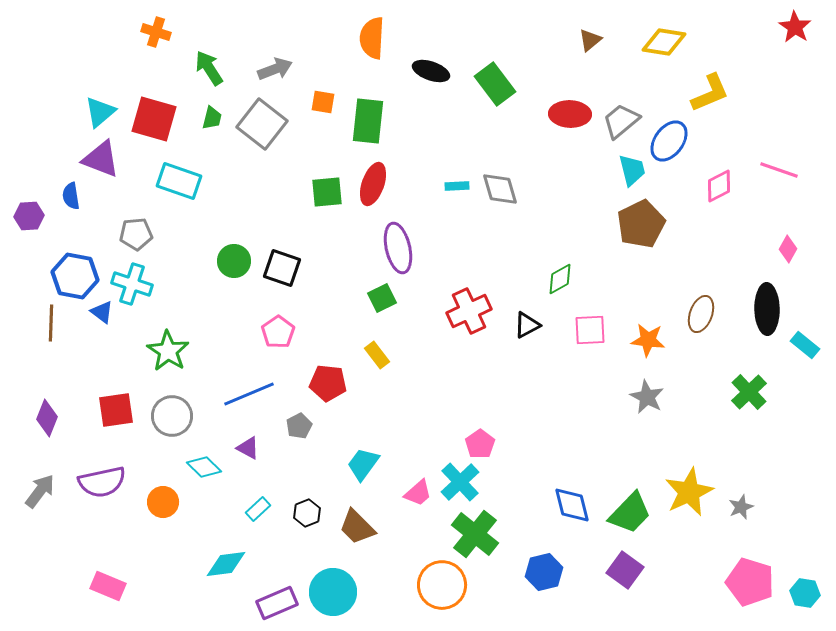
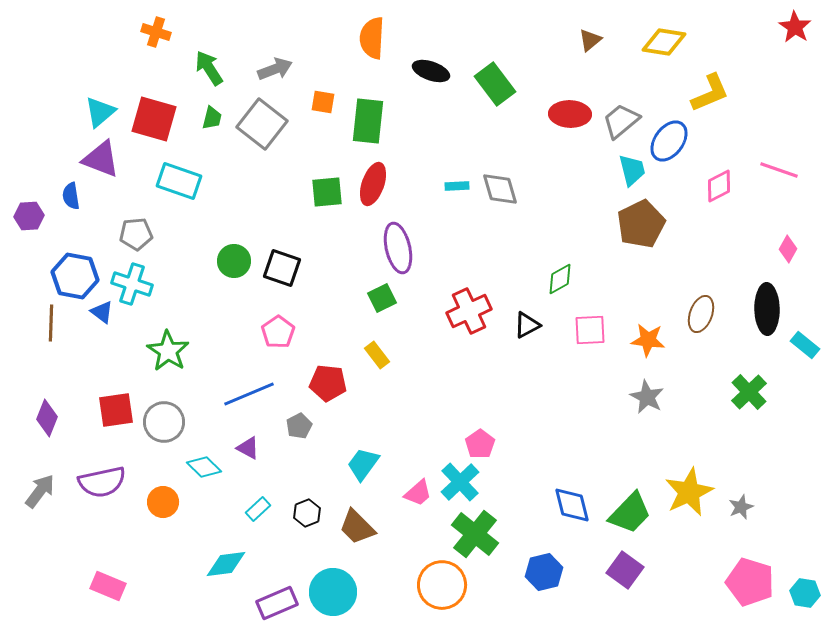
gray circle at (172, 416): moved 8 px left, 6 px down
